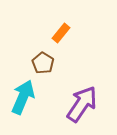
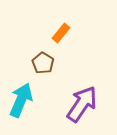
cyan arrow: moved 2 px left, 3 px down
